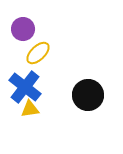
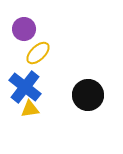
purple circle: moved 1 px right
